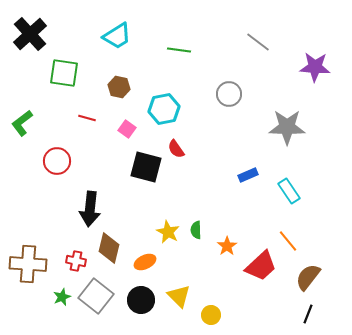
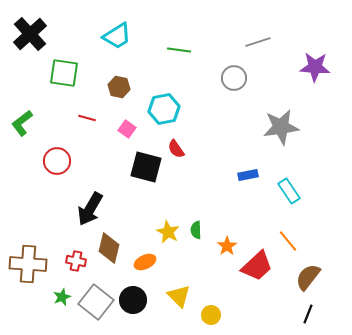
gray line: rotated 55 degrees counterclockwise
gray circle: moved 5 px right, 16 px up
gray star: moved 6 px left; rotated 9 degrees counterclockwise
blue rectangle: rotated 12 degrees clockwise
black arrow: rotated 24 degrees clockwise
red trapezoid: moved 4 px left
gray square: moved 6 px down
black circle: moved 8 px left
